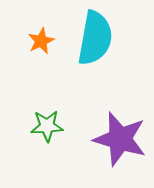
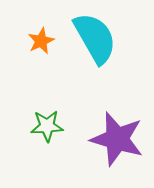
cyan semicircle: rotated 40 degrees counterclockwise
purple star: moved 3 px left
